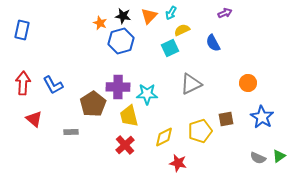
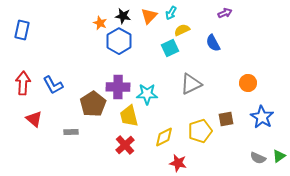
blue hexagon: moved 2 px left; rotated 15 degrees counterclockwise
